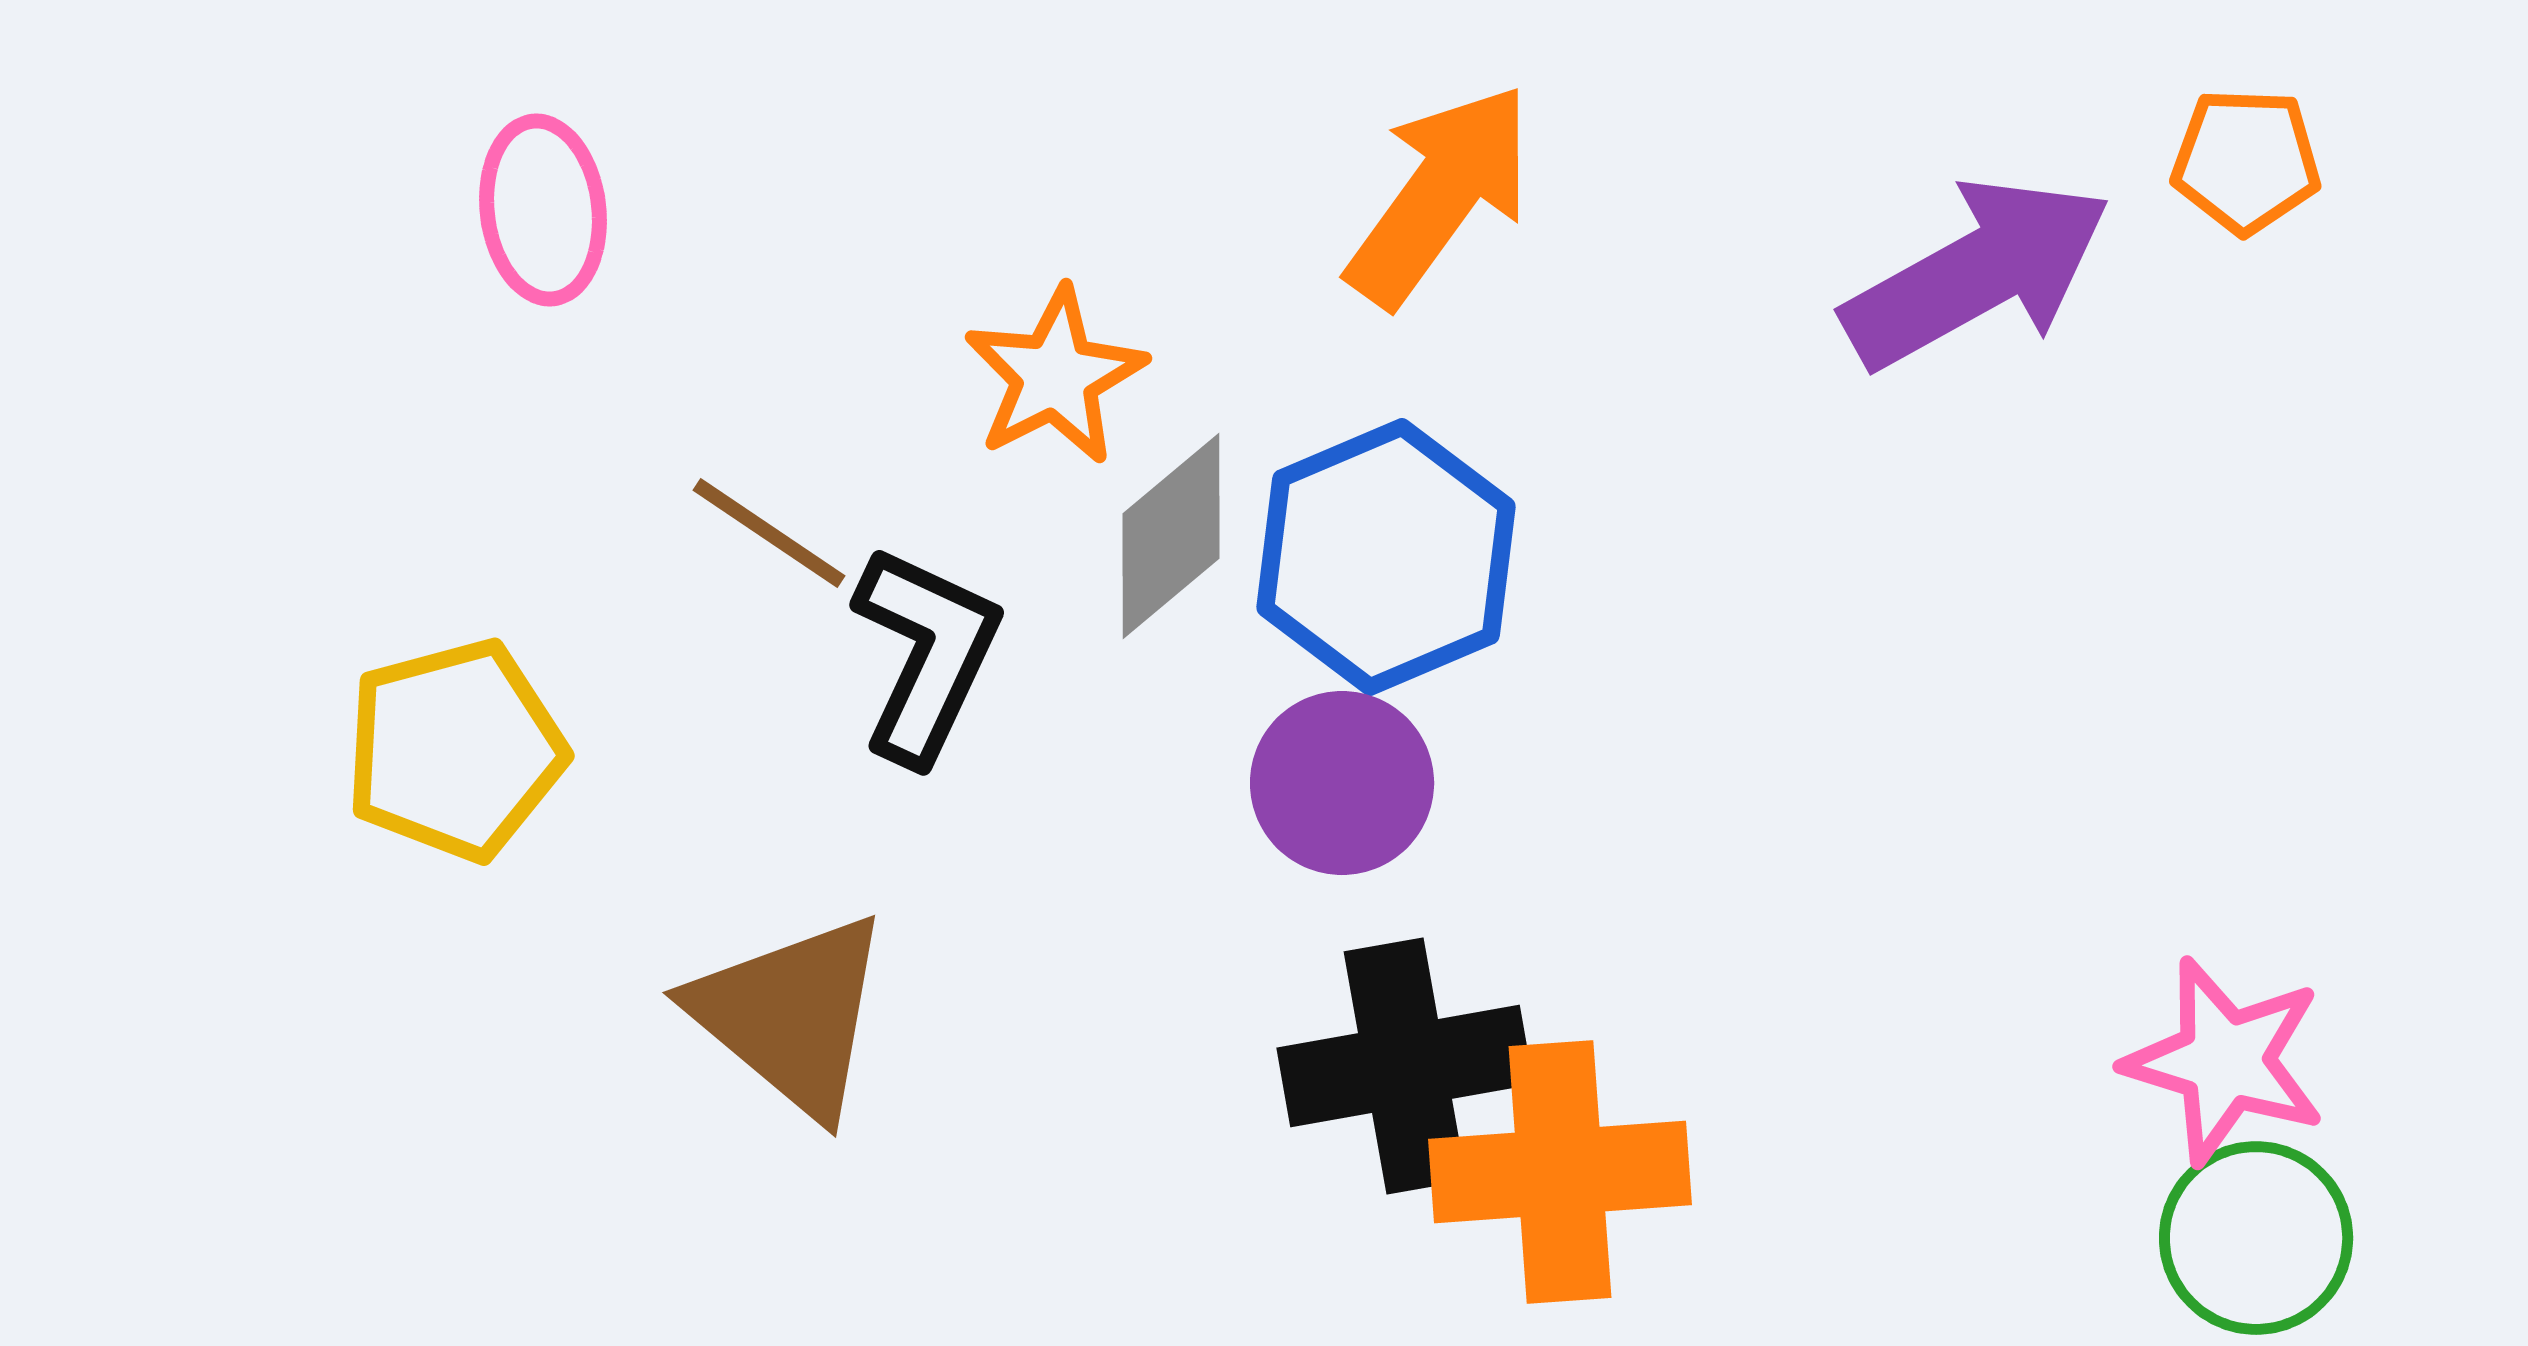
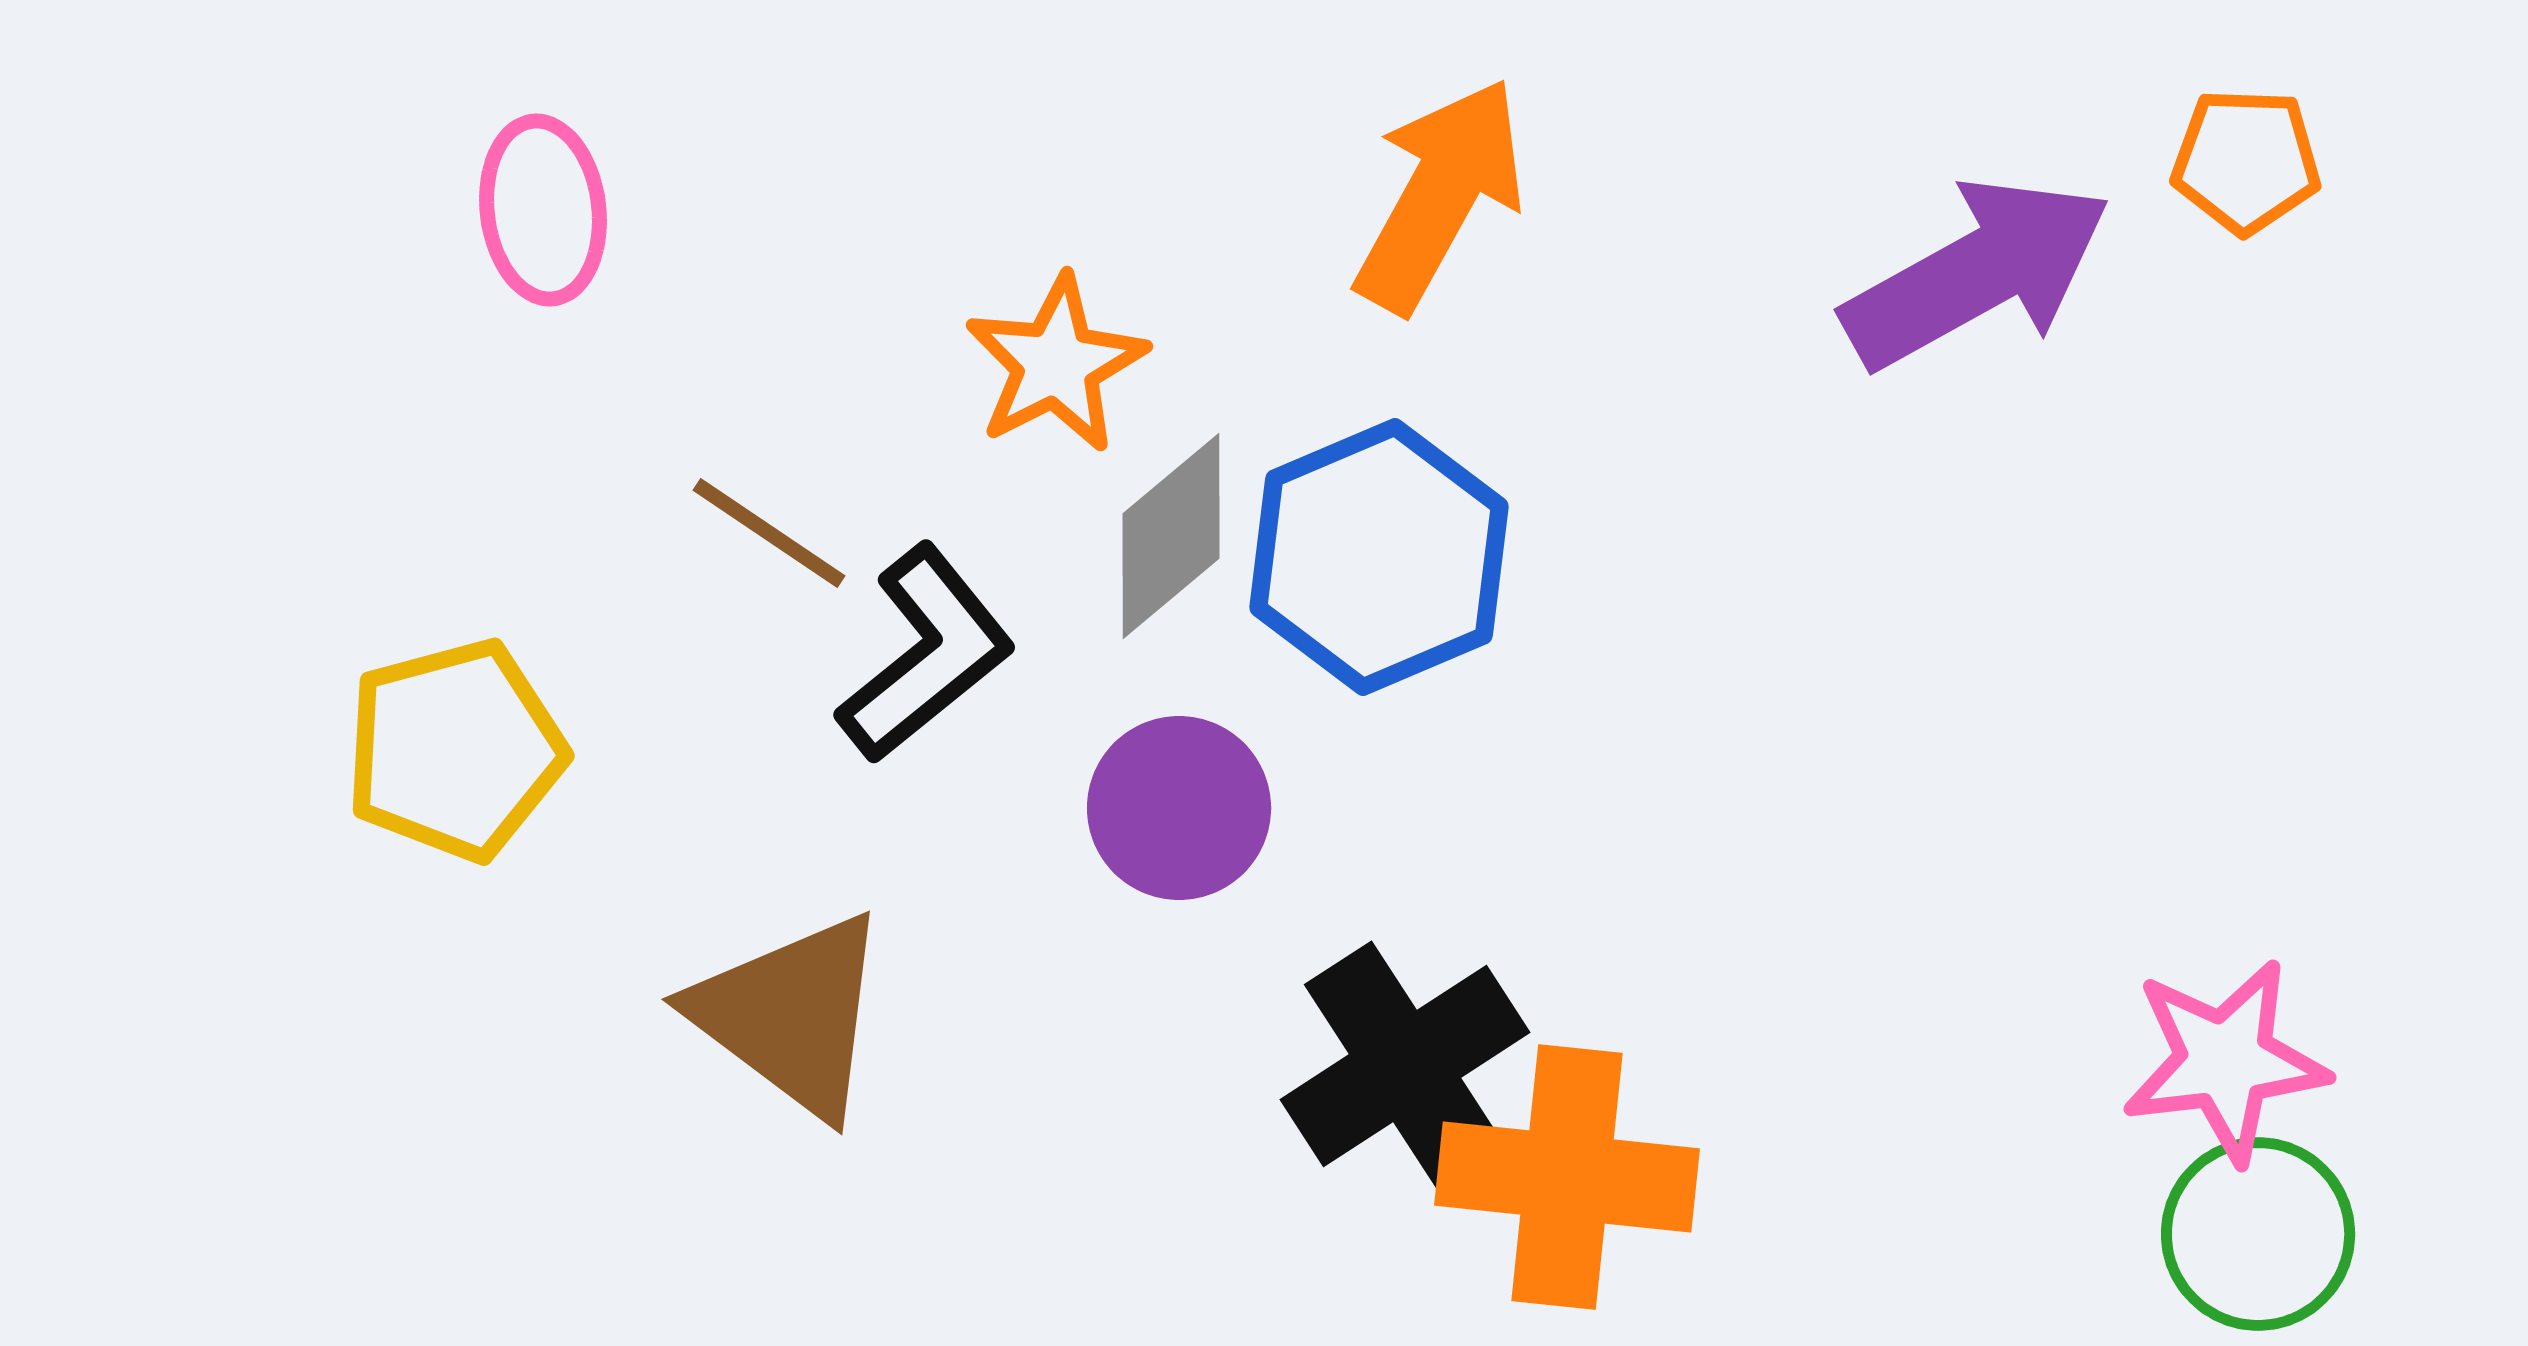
orange arrow: rotated 7 degrees counterclockwise
orange star: moved 1 px right, 12 px up
blue hexagon: moved 7 px left
black L-shape: rotated 26 degrees clockwise
purple circle: moved 163 px left, 25 px down
brown triangle: rotated 3 degrees counterclockwise
pink star: rotated 24 degrees counterclockwise
black cross: rotated 23 degrees counterclockwise
orange cross: moved 7 px right, 5 px down; rotated 10 degrees clockwise
green circle: moved 2 px right, 4 px up
